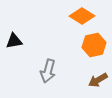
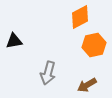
orange diamond: moved 2 px left, 1 px down; rotated 60 degrees counterclockwise
gray arrow: moved 2 px down
brown arrow: moved 11 px left, 5 px down
